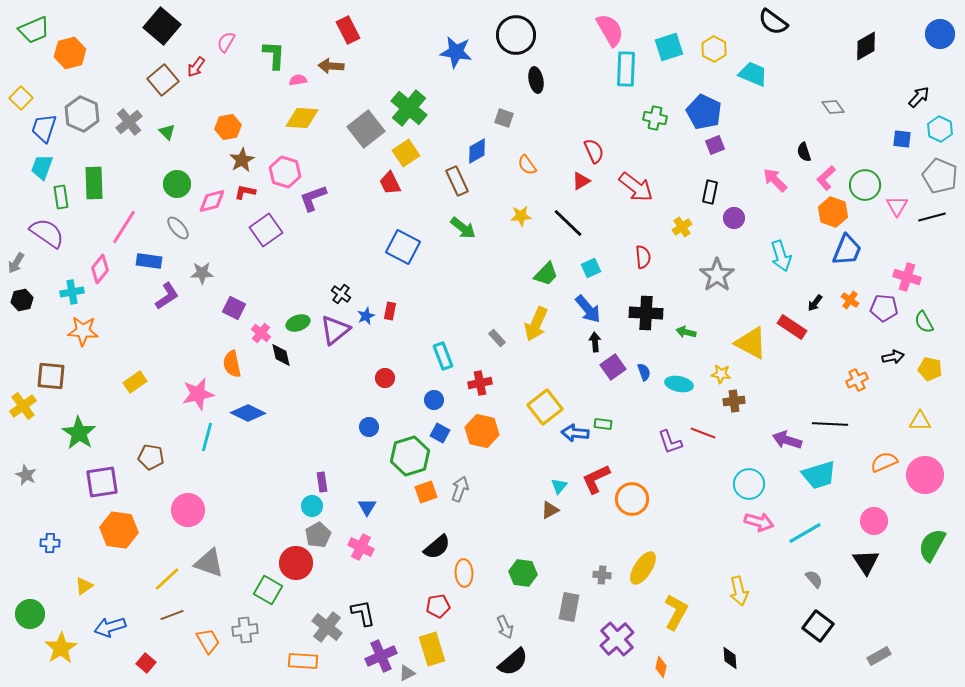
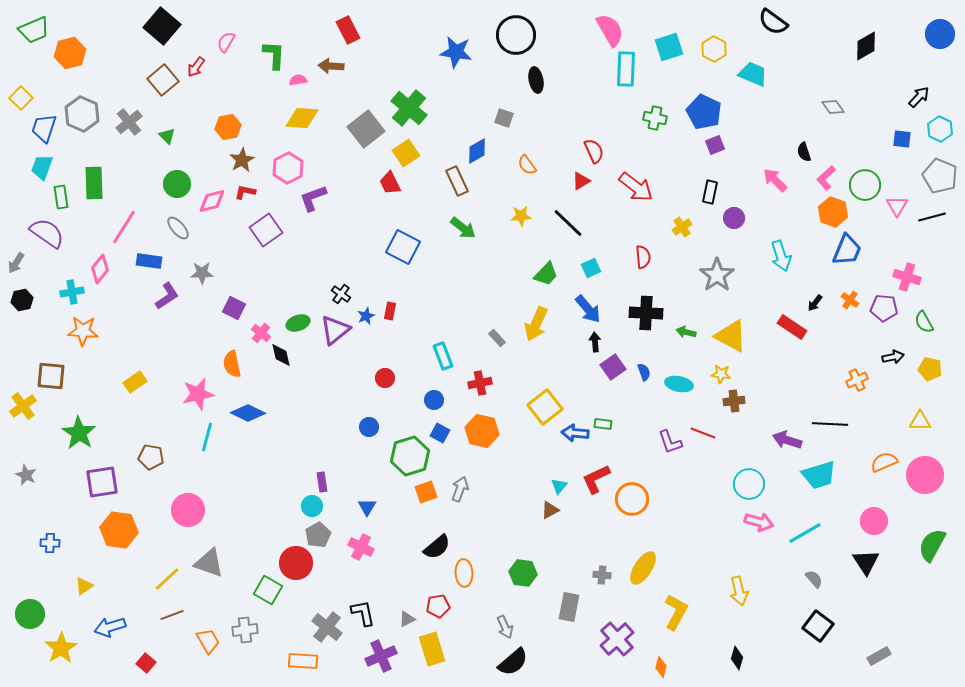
green triangle at (167, 132): moved 4 px down
pink hexagon at (285, 172): moved 3 px right, 4 px up; rotated 16 degrees clockwise
yellow triangle at (751, 343): moved 20 px left, 7 px up
black diamond at (730, 658): moved 7 px right; rotated 20 degrees clockwise
gray triangle at (407, 673): moved 54 px up
